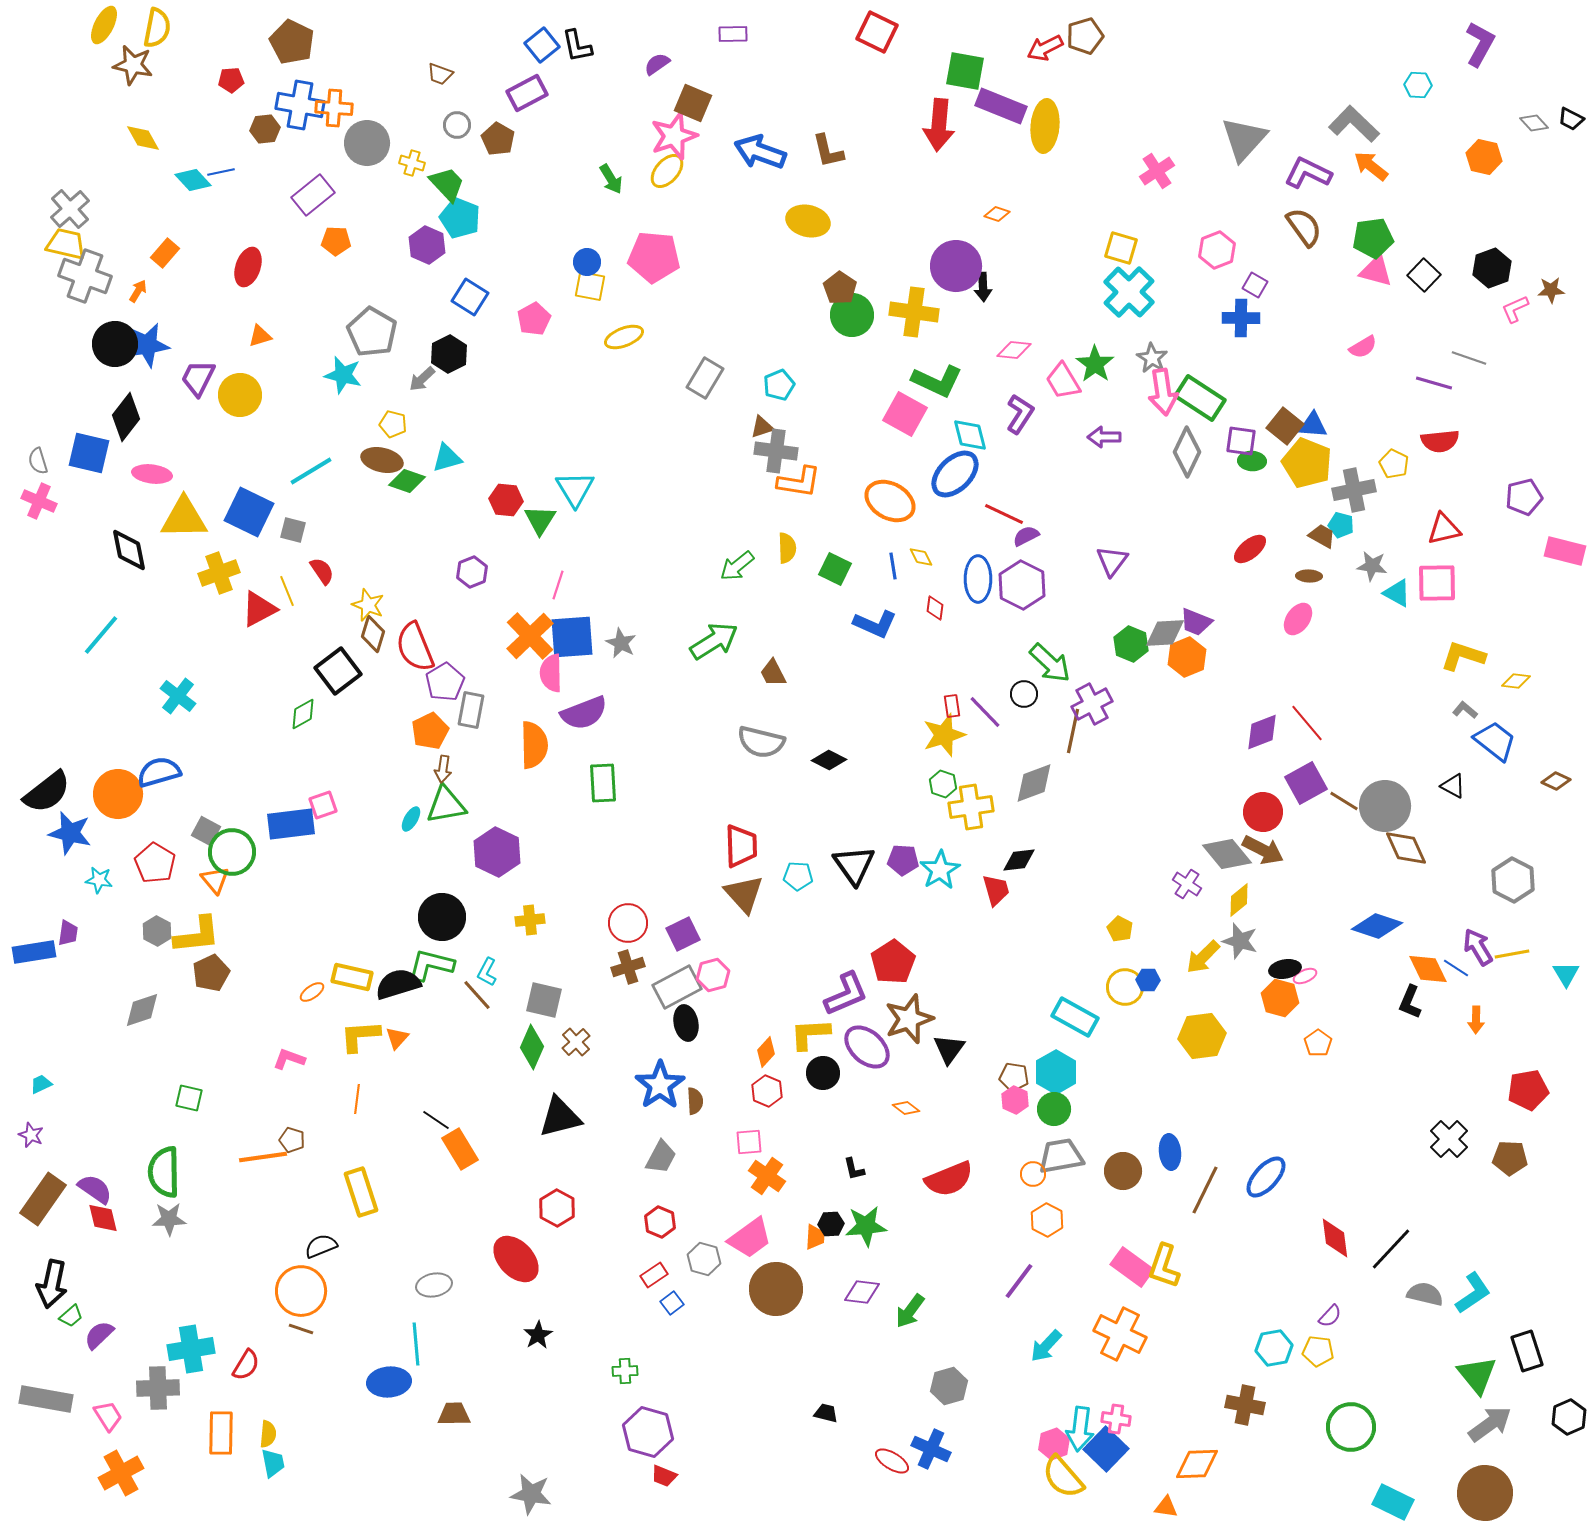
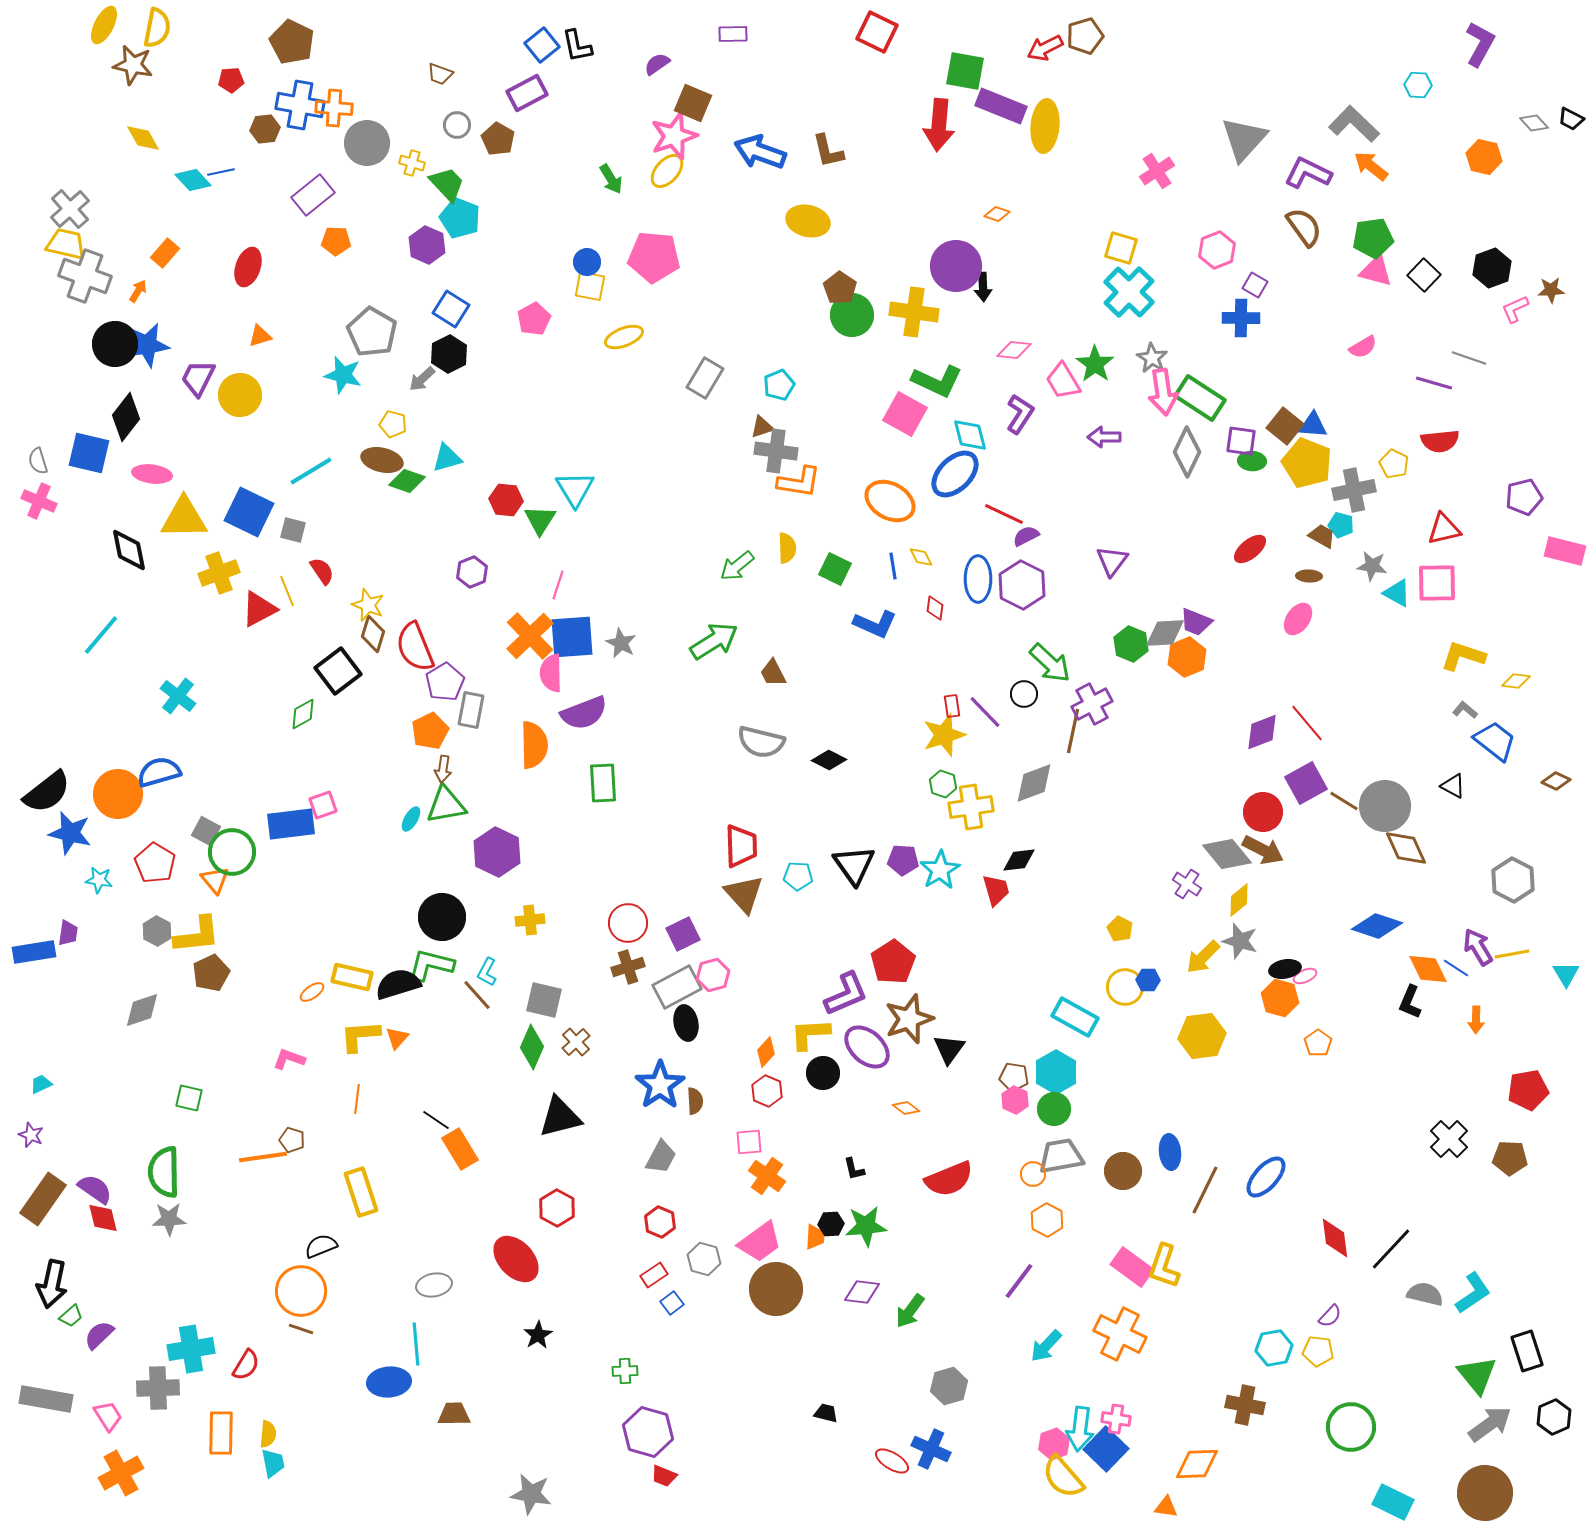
blue square at (470, 297): moved 19 px left, 12 px down
pink trapezoid at (750, 1238): moved 10 px right, 4 px down
black hexagon at (1569, 1417): moved 15 px left
